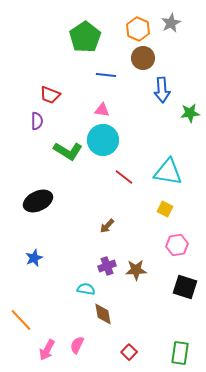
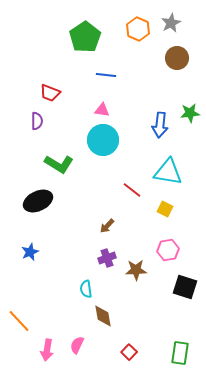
brown circle: moved 34 px right
blue arrow: moved 2 px left, 35 px down; rotated 10 degrees clockwise
red trapezoid: moved 2 px up
green L-shape: moved 9 px left, 13 px down
red line: moved 8 px right, 13 px down
pink hexagon: moved 9 px left, 5 px down
blue star: moved 4 px left, 6 px up
purple cross: moved 8 px up
cyan semicircle: rotated 108 degrees counterclockwise
brown diamond: moved 2 px down
orange line: moved 2 px left, 1 px down
pink arrow: rotated 20 degrees counterclockwise
